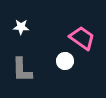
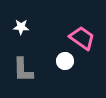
gray L-shape: moved 1 px right
